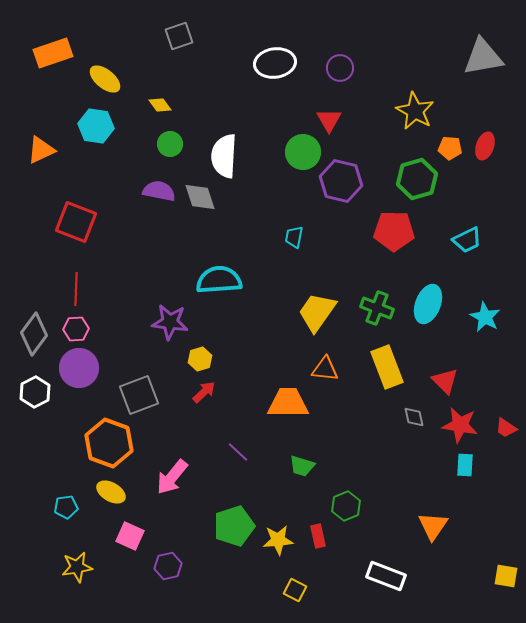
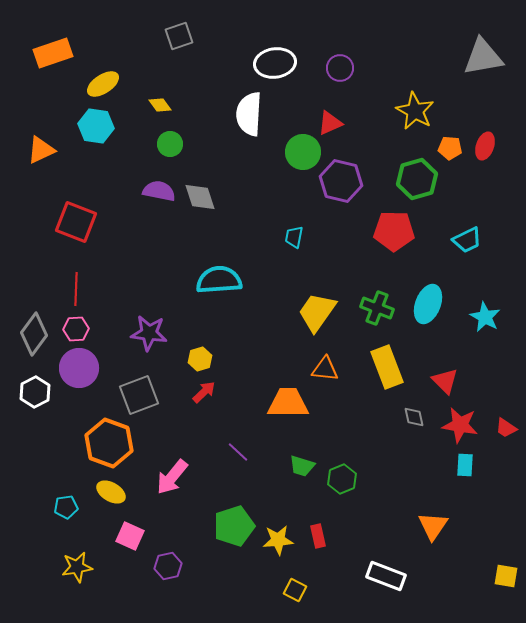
yellow ellipse at (105, 79): moved 2 px left, 5 px down; rotated 72 degrees counterclockwise
red triangle at (329, 120): moved 1 px right, 3 px down; rotated 36 degrees clockwise
white semicircle at (224, 156): moved 25 px right, 42 px up
purple star at (170, 322): moved 21 px left, 11 px down
green hexagon at (346, 506): moved 4 px left, 27 px up
